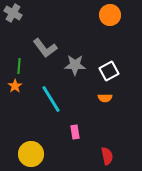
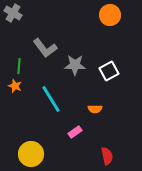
orange star: rotated 16 degrees counterclockwise
orange semicircle: moved 10 px left, 11 px down
pink rectangle: rotated 64 degrees clockwise
